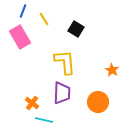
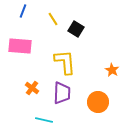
yellow line: moved 9 px right
pink rectangle: moved 9 px down; rotated 55 degrees counterclockwise
orange cross: moved 15 px up
